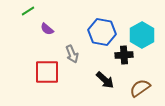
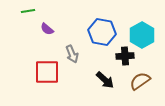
green line: rotated 24 degrees clockwise
black cross: moved 1 px right, 1 px down
brown semicircle: moved 7 px up
